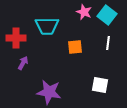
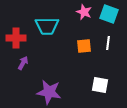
cyan square: moved 2 px right, 1 px up; rotated 18 degrees counterclockwise
orange square: moved 9 px right, 1 px up
